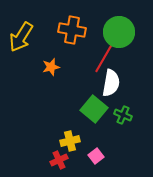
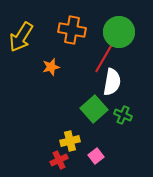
white semicircle: moved 1 px right, 1 px up
green square: rotated 8 degrees clockwise
